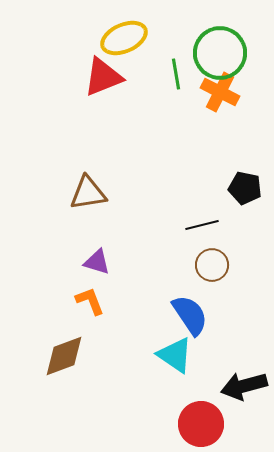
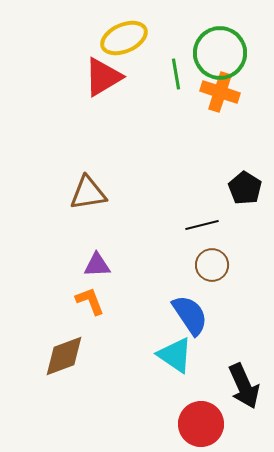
red triangle: rotated 9 degrees counterclockwise
orange cross: rotated 9 degrees counterclockwise
black pentagon: rotated 20 degrees clockwise
purple triangle: moved 3 px down; rotated 20 degrees counterclockwise
black arrow: rotated 99 degrees counterclockwise
